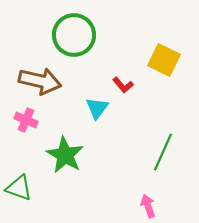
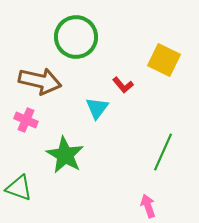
green circle: moved 2 px right, 2 px down
